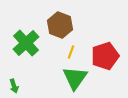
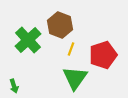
green cross: moved 2 px right, 3 px up
yellow line: moved 3 px up
red pentagon: moved 2 px left, 1 px up
